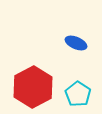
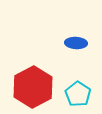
blue ellipse: rotated 20 degrees counterclockwise
